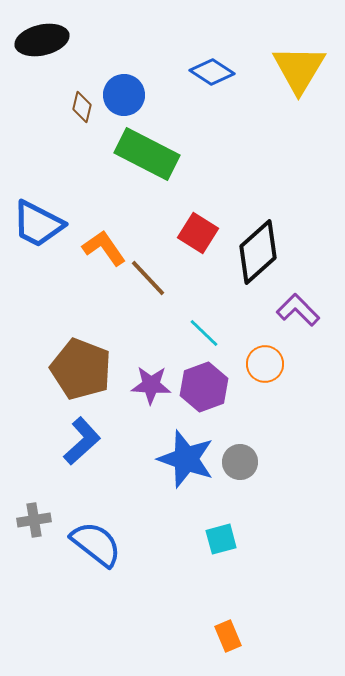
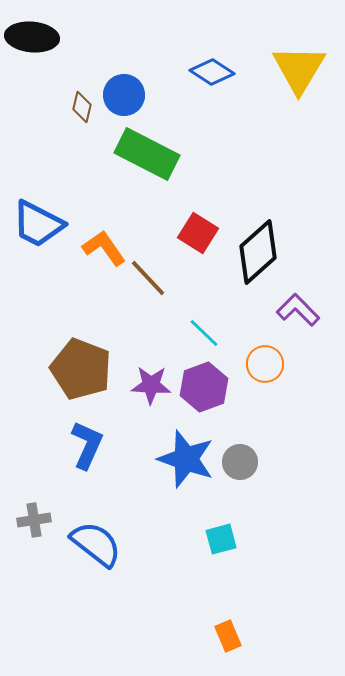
black ellipse: moved 10 px left, 3 px up; rotated 18 degrees clockwise
blue L-shape: moved 5 px right, 4 px down; rotated 24 degrees counterclockwise
